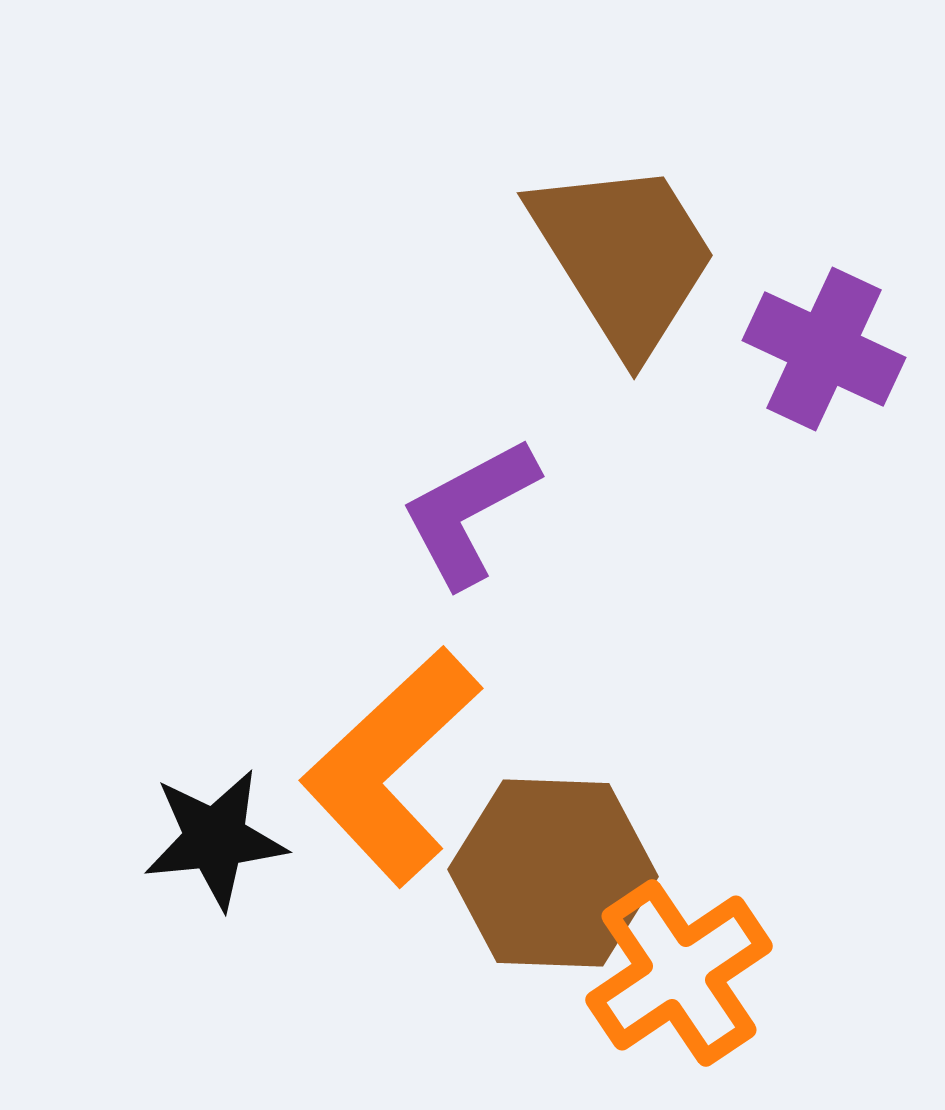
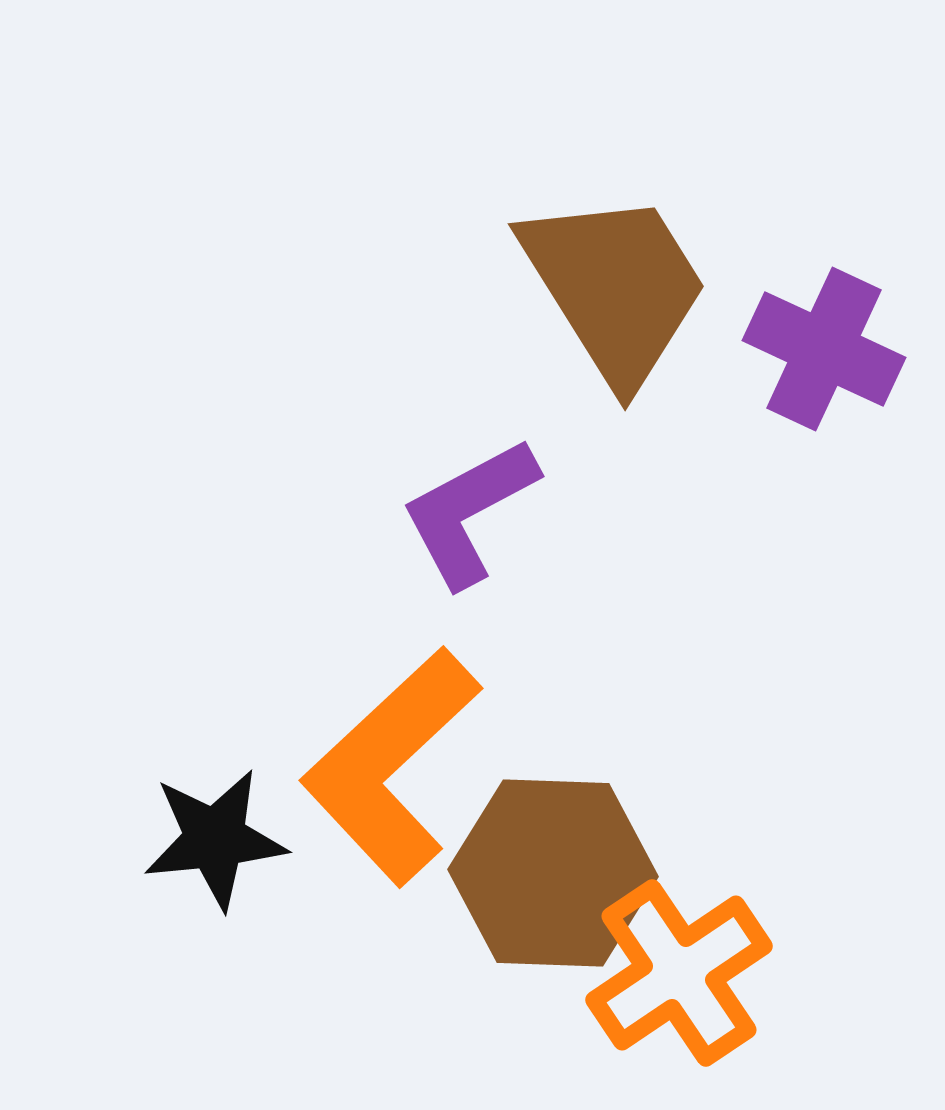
brown trapezoid: moved 9 px left, 31 px down
